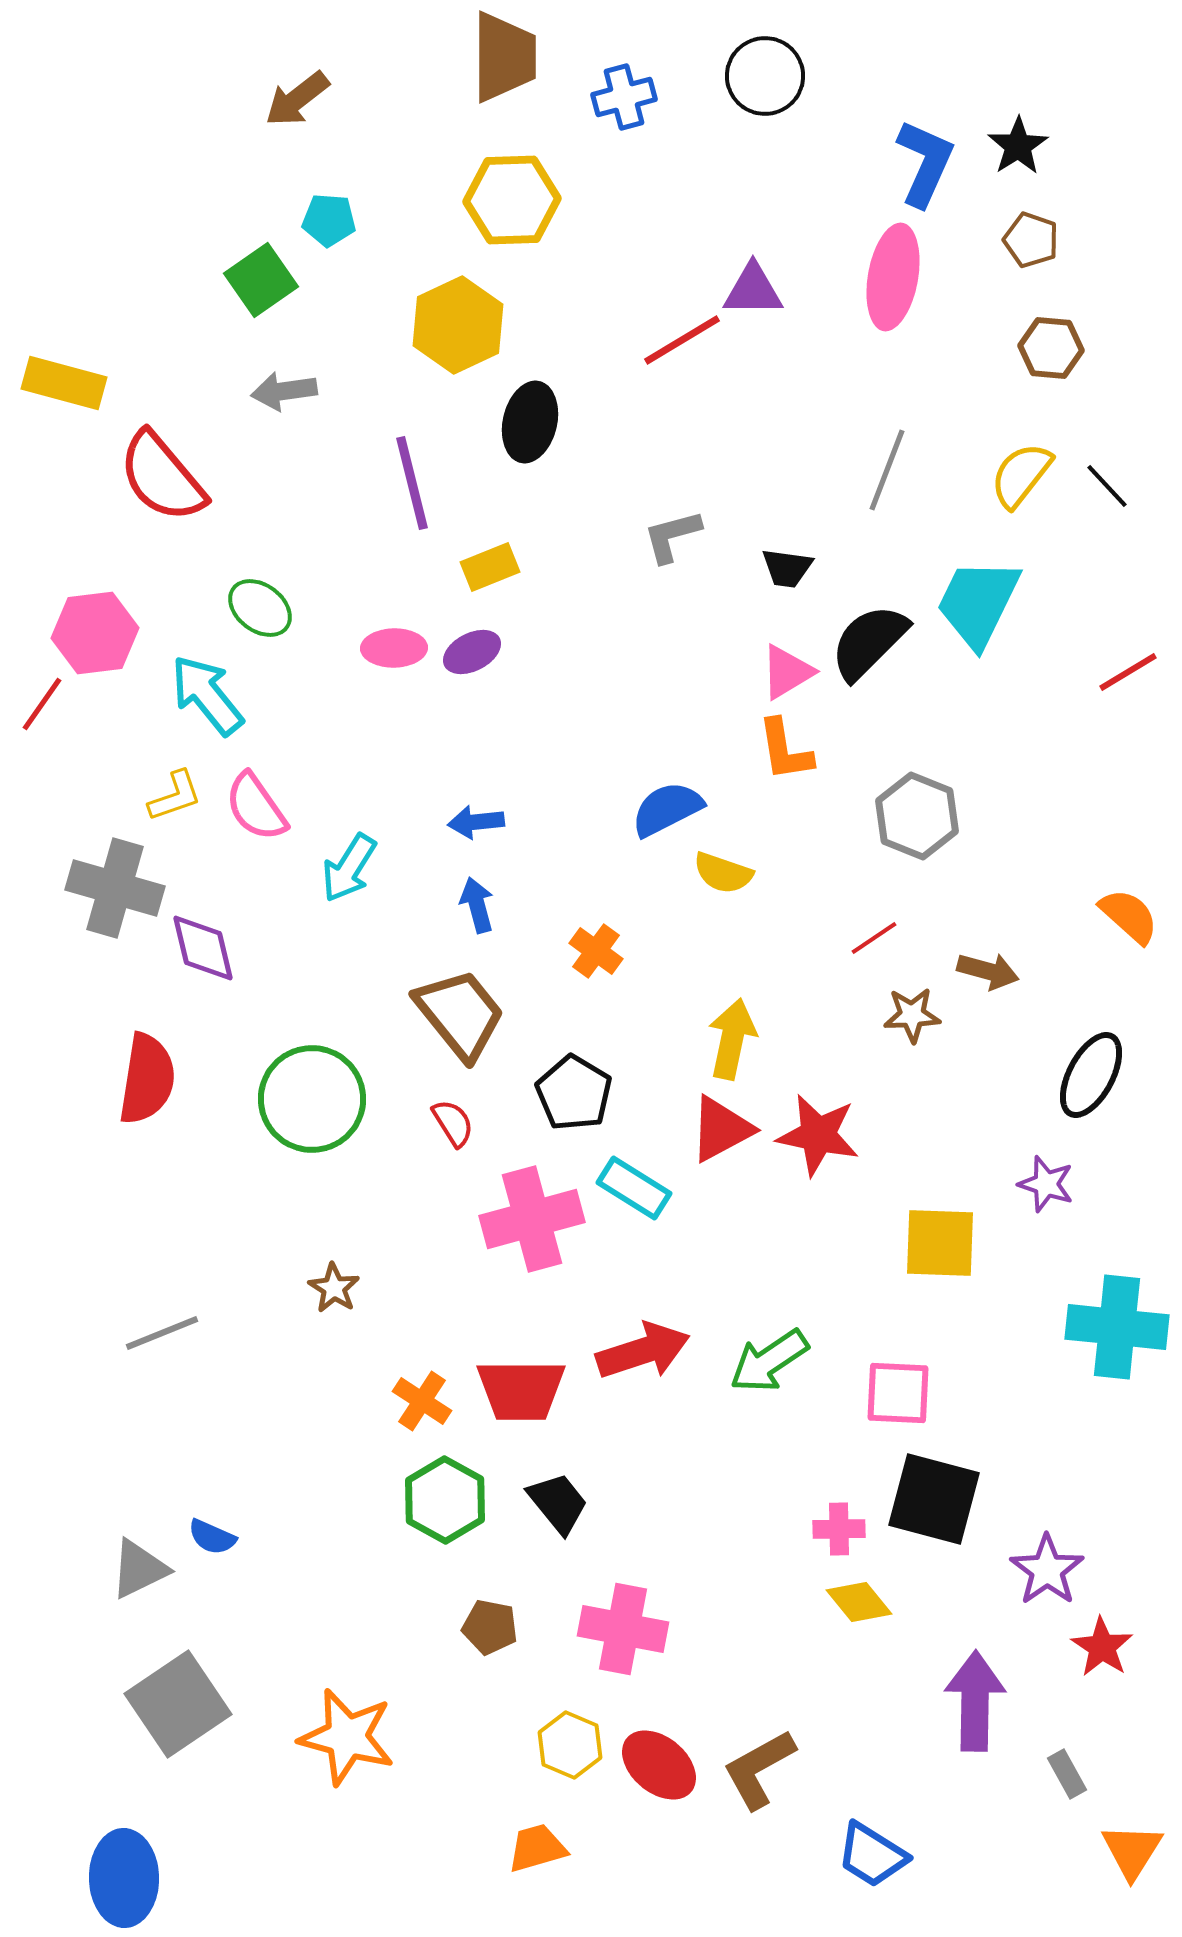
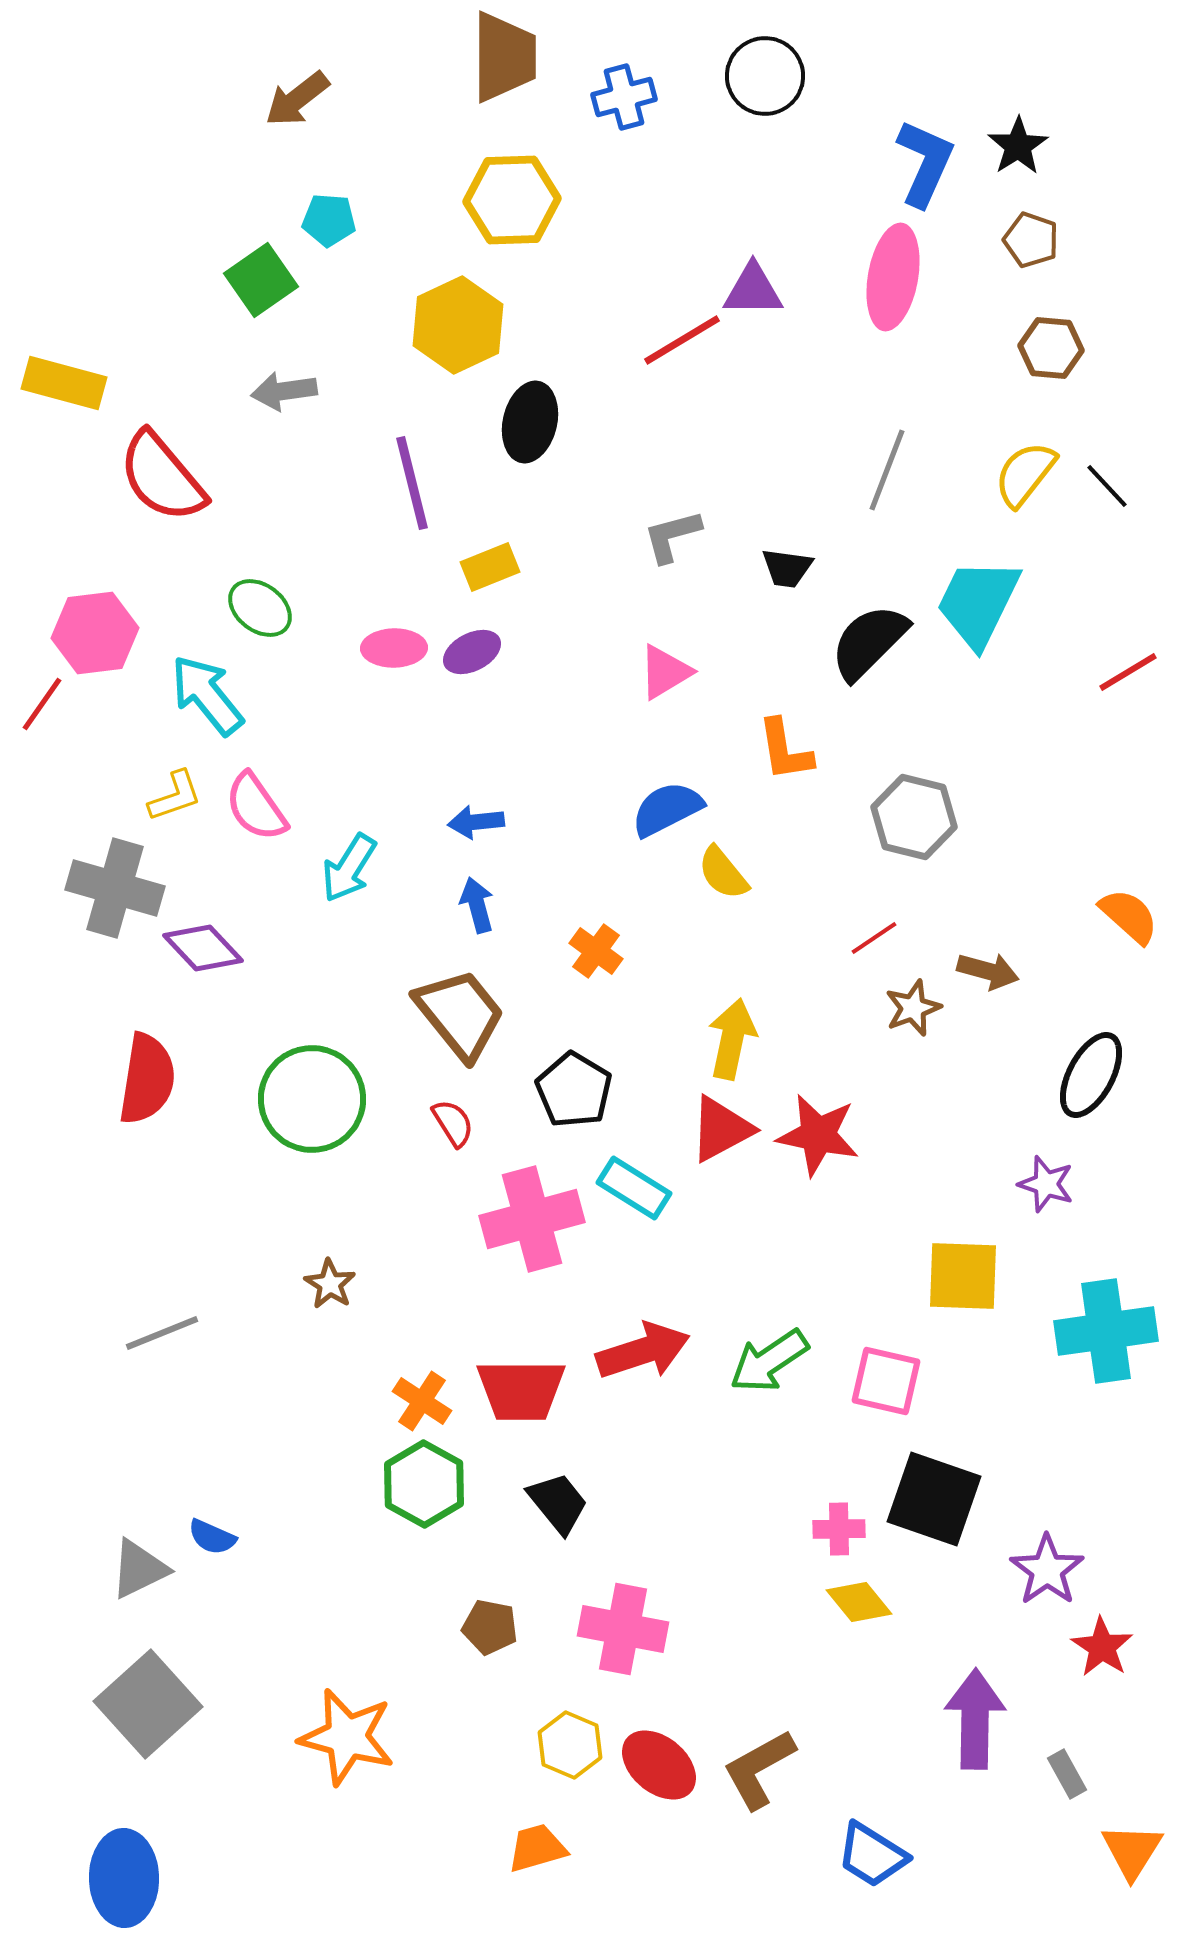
yellow semicircle at (1021, 475): moved 4 px right, 1 px up
pink triangle at (787, 672): moved 122 px left
gray hexagon at (917, 816): moved 3 px left, 1 px down; rotated 8 degrees counterclockwise
yellow semicircle at (723, 873): rotated 32 degrees clockwise
purple diamond at (203, 948): rotated 30 degrees counterclockwise
brown star at (912, 1015): moved 1 px right, 7 px up; rotated 18 degrees counterclockwise
black pentagon at (574, 1093): moved 3 px up
yellow square at (940, 1243): moved 23 px right, 33 px down
brown star at (334, 1288): moved 4 px left, 4 px up
cyan cross at (1117, 1327): moved 11 px left, 4 px down; rotated 14 degrees counterclockwise
pink square at (898, 1393): moved 12 px left, 12 px up; rotated 10 degrees clockwise
black square at (934, 1499): rotated 4 degrees clockwise
green hexagon at (445, 1500): moved 21 px left, 16 px up
purple arrow at (975, 1701): moved 18 px down
gray square at (178, 1704): moved 30 px left; rotated 8 degrees counterclockwise
